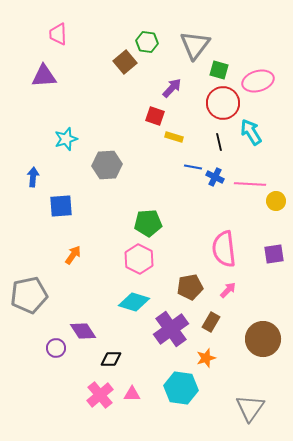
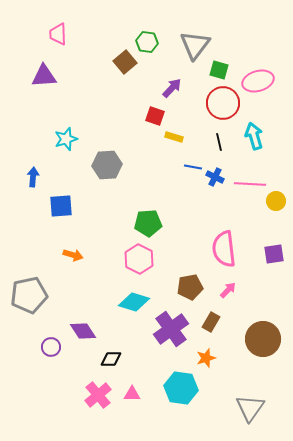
cyan arrow at (251, 132): moved 3 px right, 4 px down; rotated 16 degrees clockwise
orange arrow at (73, 255): rotated 72 degrees clockwise
purple circle at (56, 348): moved 5 px left, 1 px up
pink cross at (100, 395): moved 2 px left
